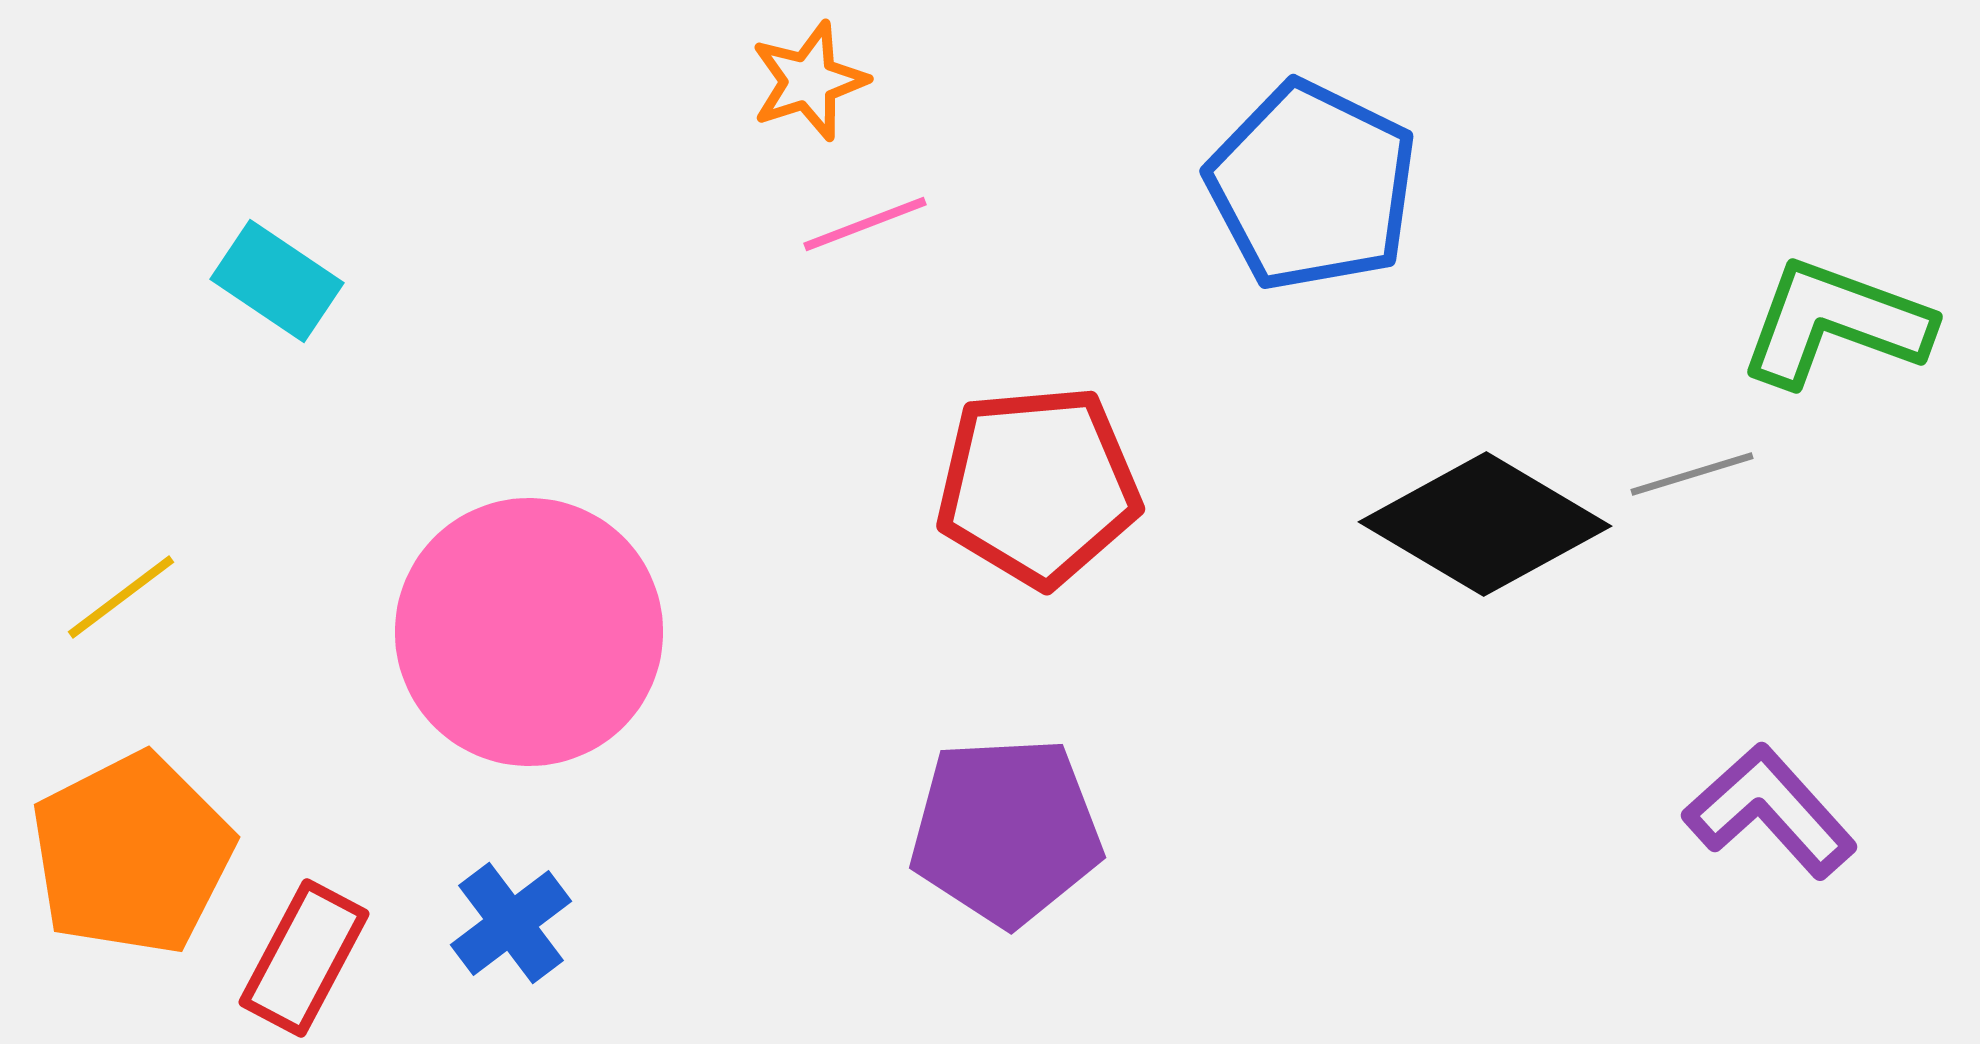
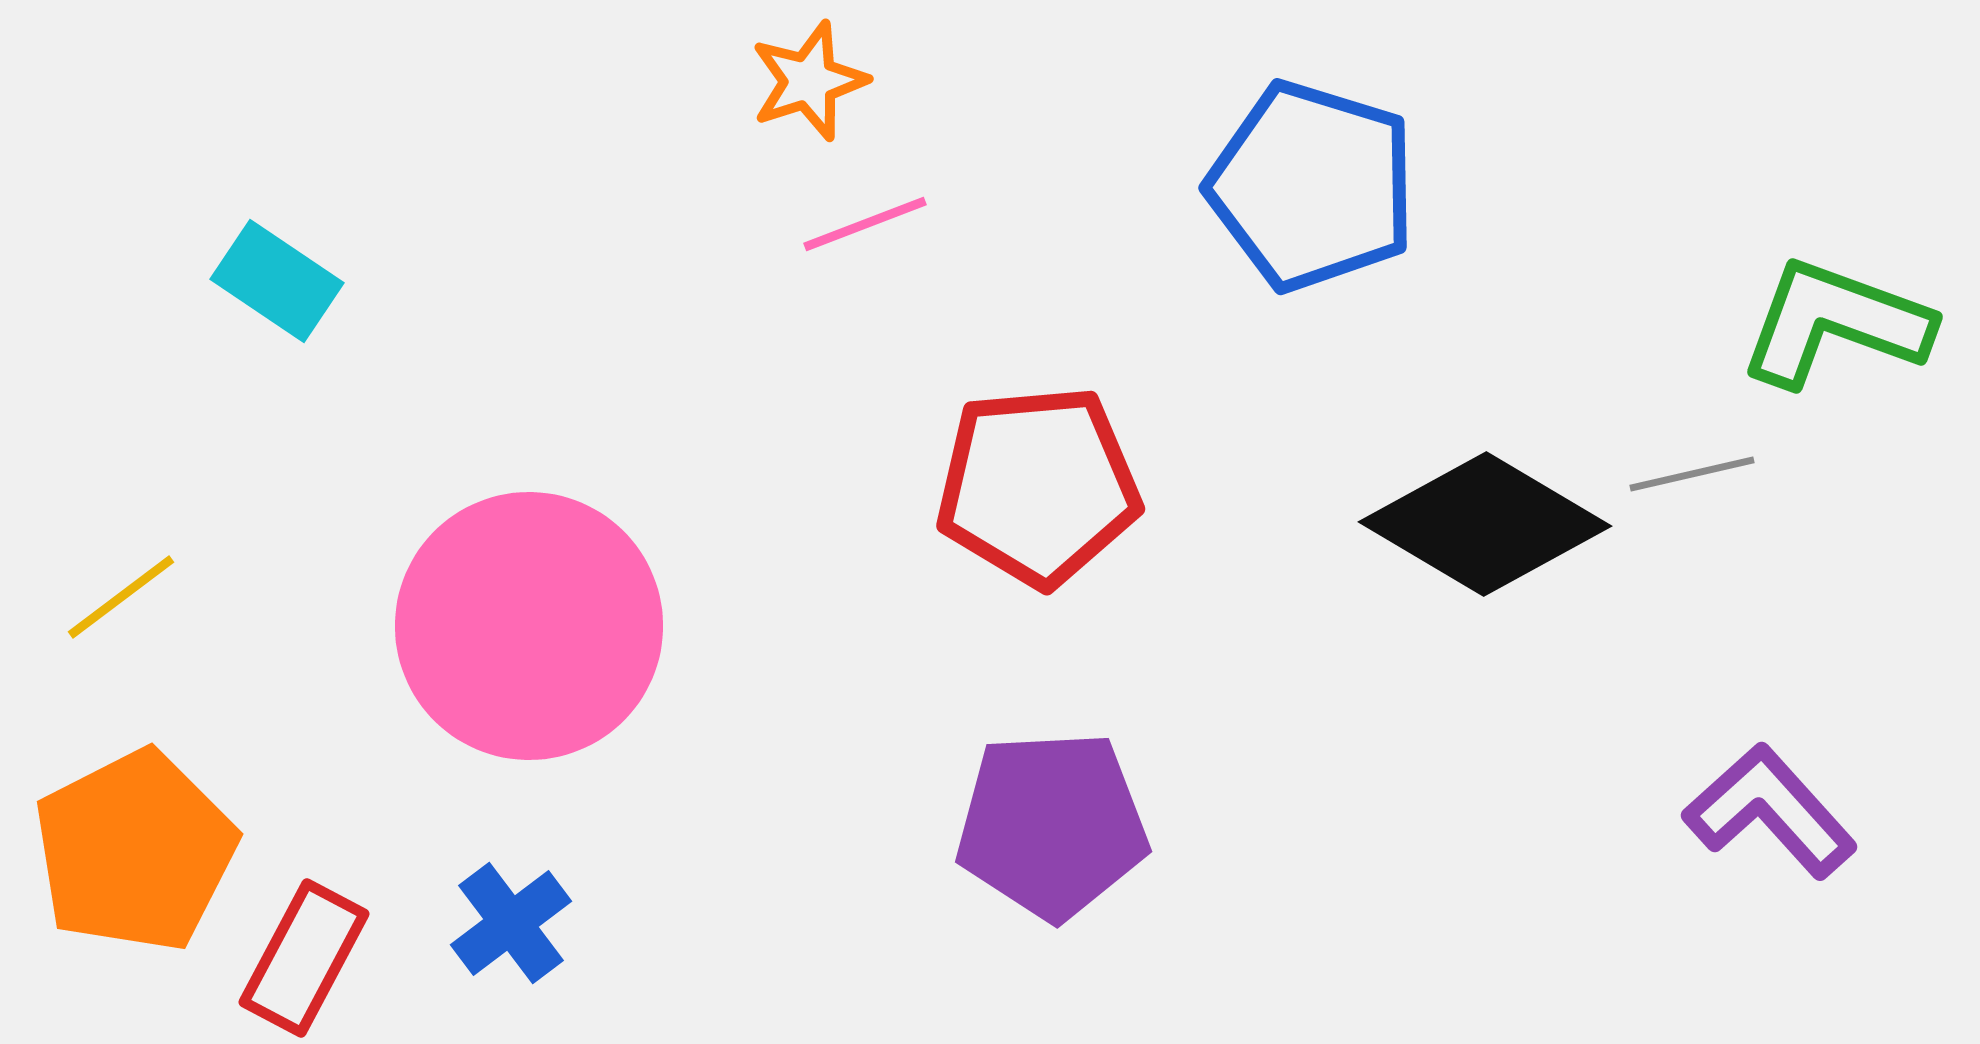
blue pentagon: rotated 9 degrees counterclockwise
gray line: rotated 4 degrees clockwise
pink circle: moved 6 px up
purple pentagon: moved 46 px right, 6 px up
orange pentagon: moved 3 px right, 3 px up
